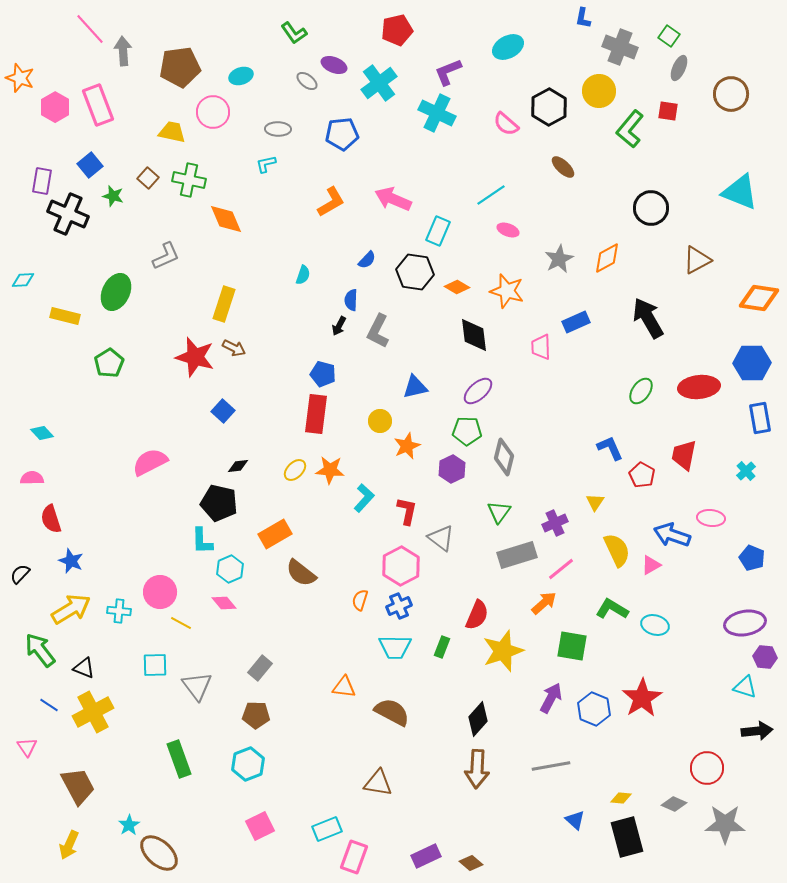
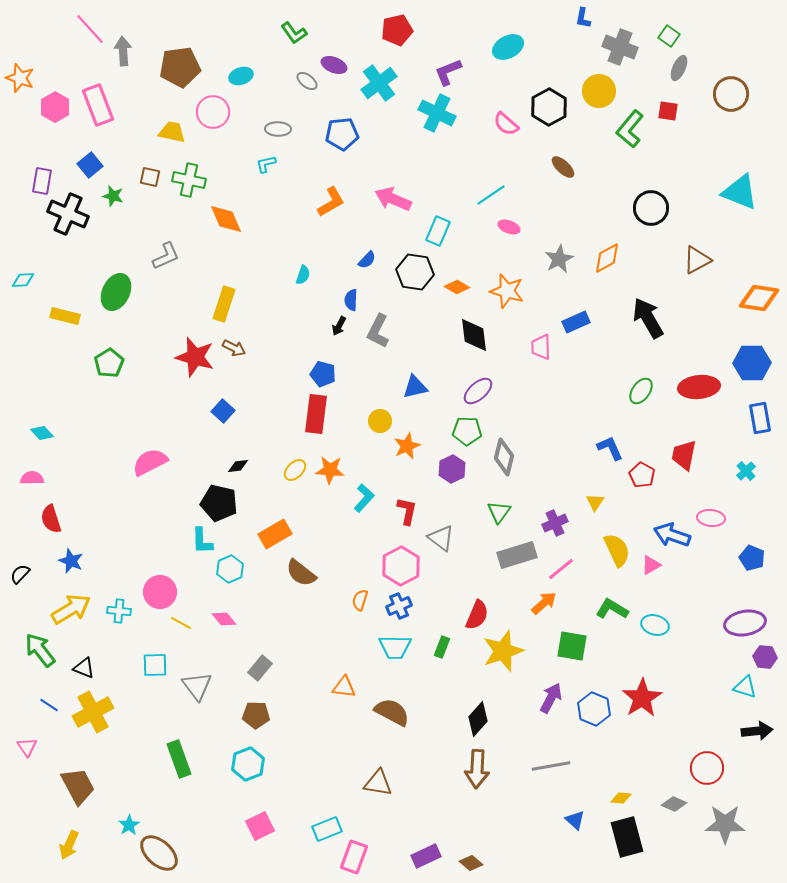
brown square at (148, 178): moved 2 px right, 1 px up; rotated 30 degrees counterclockwise
pink ellipse at (508, 230): moved 1 px right, 3 px up
pink diamond at (224, 603): moved 16 px down
